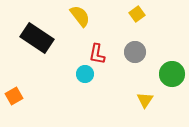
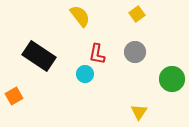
black rectangle: moved 2 px right, 18 px down
green circle: moved 5 px down
yellow triangle: moved 6 px left, 12 px down
